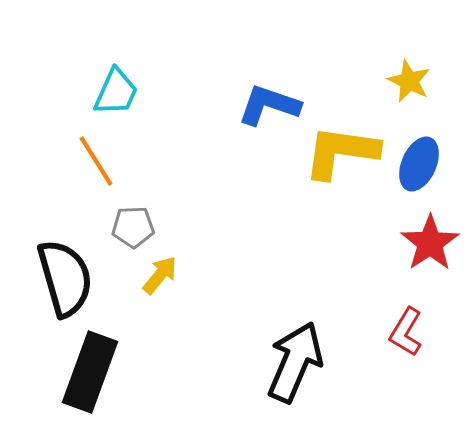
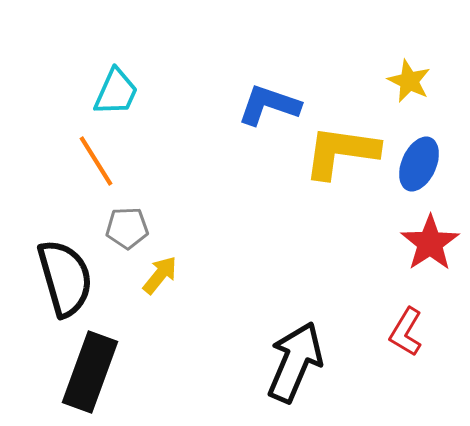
gray pentagon: moved 6 px left, 1 px down
